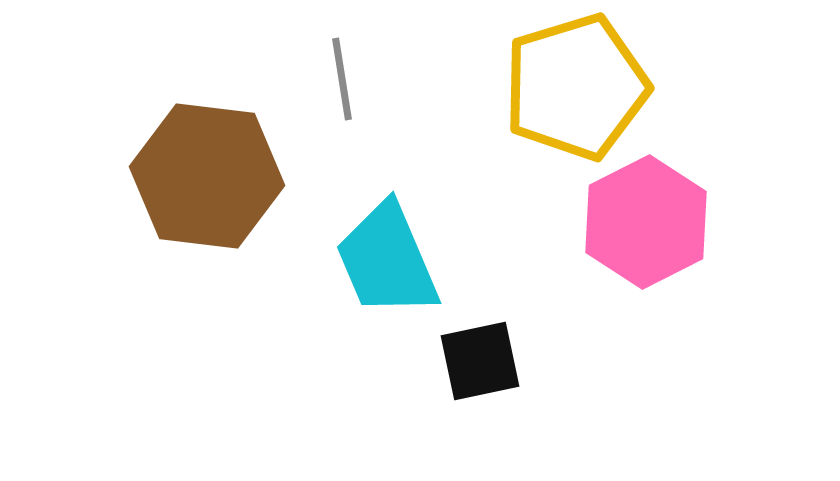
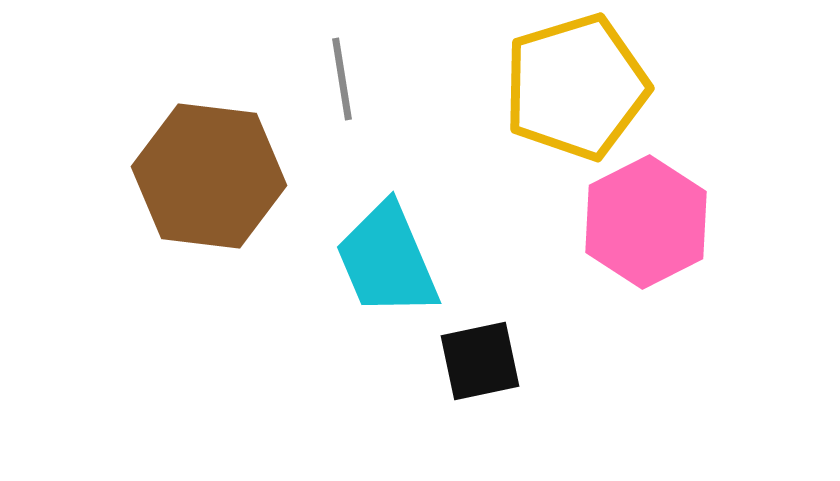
brown hexagon: moved 2 px right
